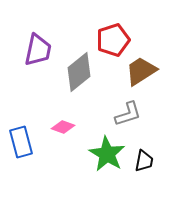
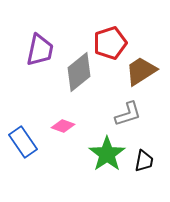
red pentagon: moved 3 px left, 3 px down
purple trapezoid: moved 2 px right
pink diamond: moved 1 px up
blue rectangle: moved 2 px right; rotated 20 degrees counterclockwise
green star: rotated 6 degrees clockwise
